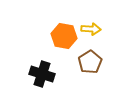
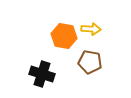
brown pentagon: rotated 30 degrees counterclockwise
